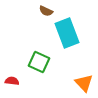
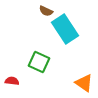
cyan rectangle: moved 2 px left, 4 px up; rotated 12 degrees counterclockwise
orange triangle: rotated 12 degrees counterclockwise
